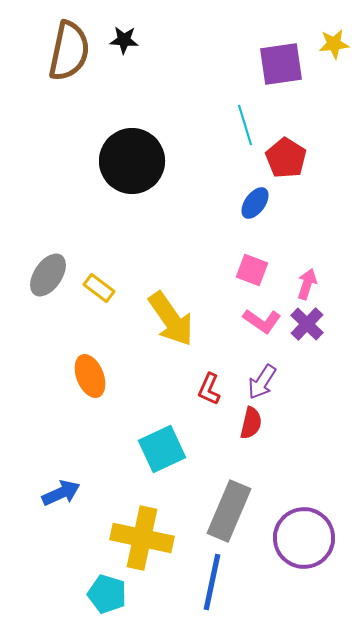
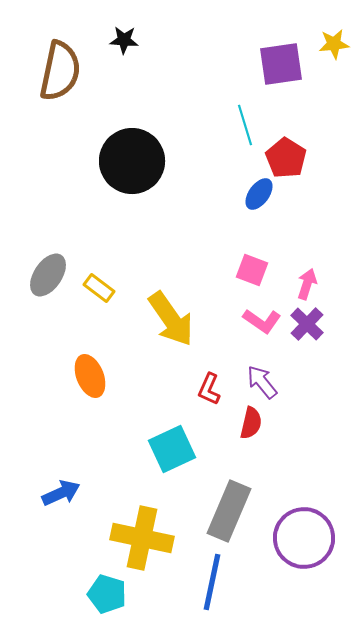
brown semicircle: moved 9 px left, 20 px down
blue ellipse: moved 4 px right, 9 px up
purple arrow: rotated 108 degrees clockwise
cyan square: moved 10 px right
